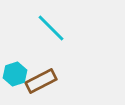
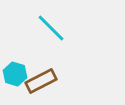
cyan hexagon: rotated 25 degrees counterclockwise
